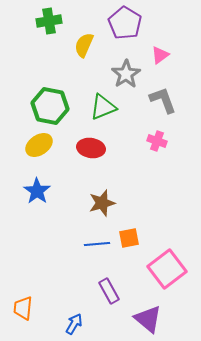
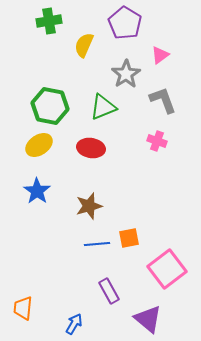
brown star: moved 13 px left, 3 px down
